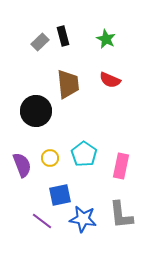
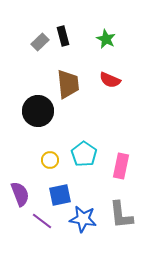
black circle: moved 2 px right
yellow circle: moved 2 px down
purple semicircle: moved 2 px left, 29 px down
